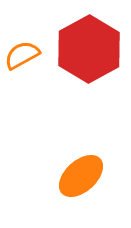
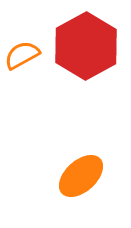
red hexagon: moved 3 px left, 3 px up
